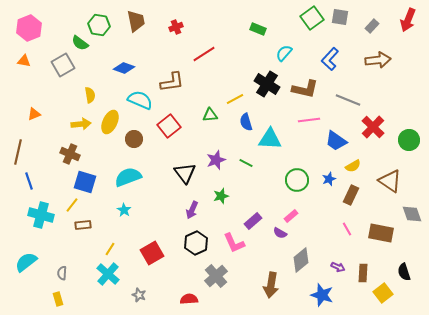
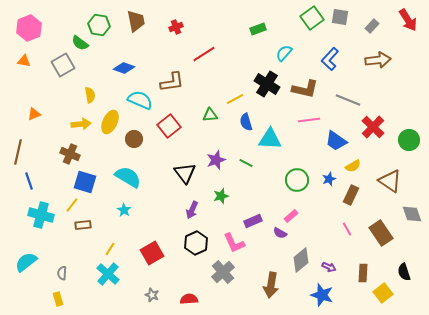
red arrow at (408, 20): rotated 55 degrees counterclockwise
green rectangle at (258, 29): rotated 42 degrees counterclockwise
cyan semicircle at (128, 177): rotated 52 degrees clockwise
purple rectangle at (253, 221): rotated 18 degrees clockwise
brown rectangle at (381, 233): rotated 45 degrees clockwise
purple arrow at (338, 267): moved 9 px left
gray cross at (216, 276): moved 7 px right, 4 px up
gray star at (139, 295): moved 13 px right
